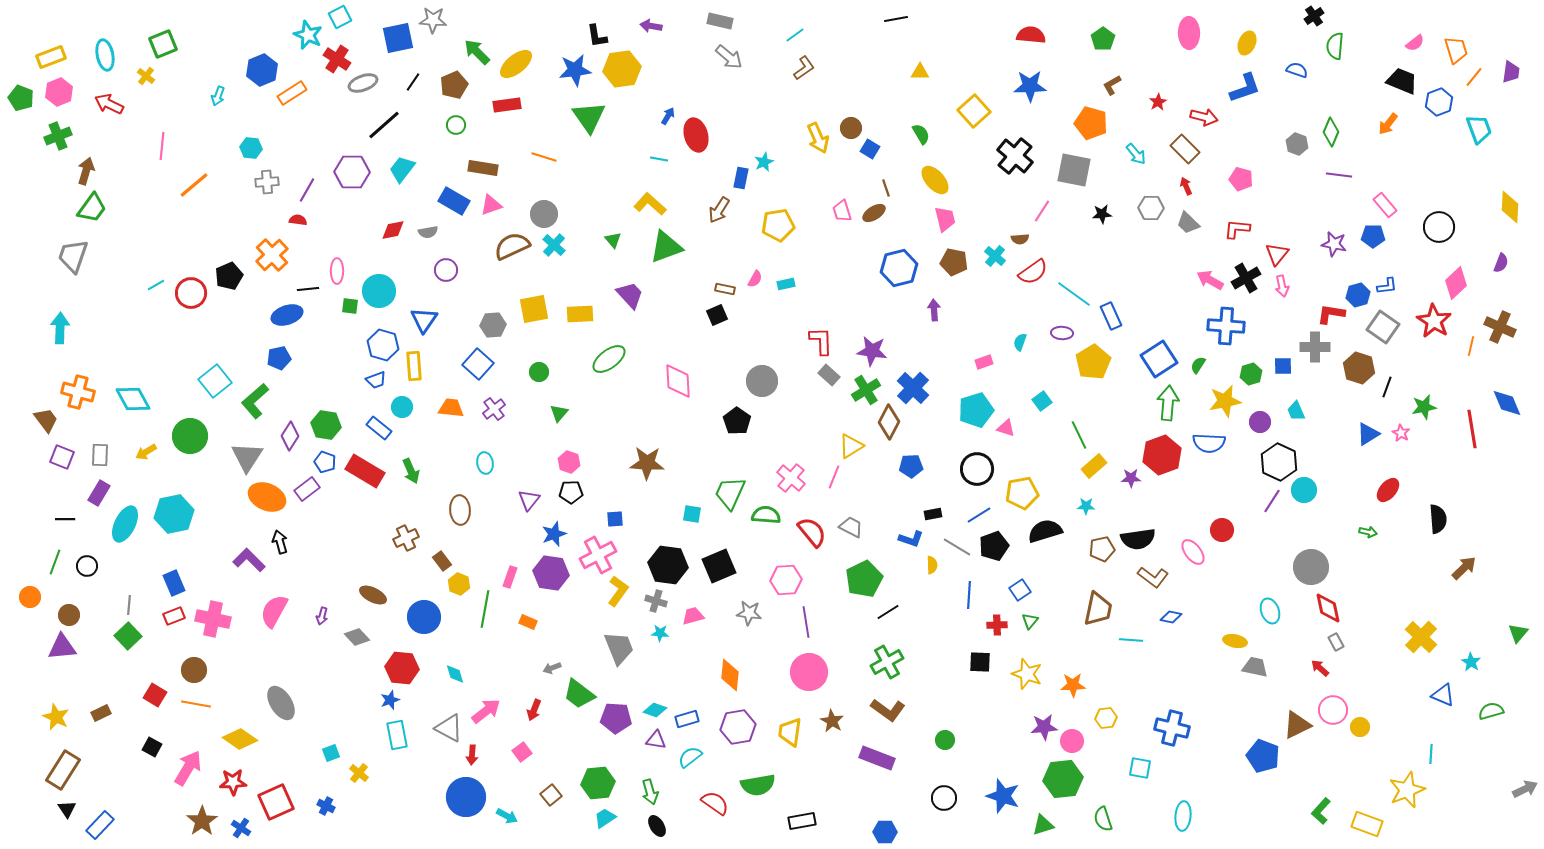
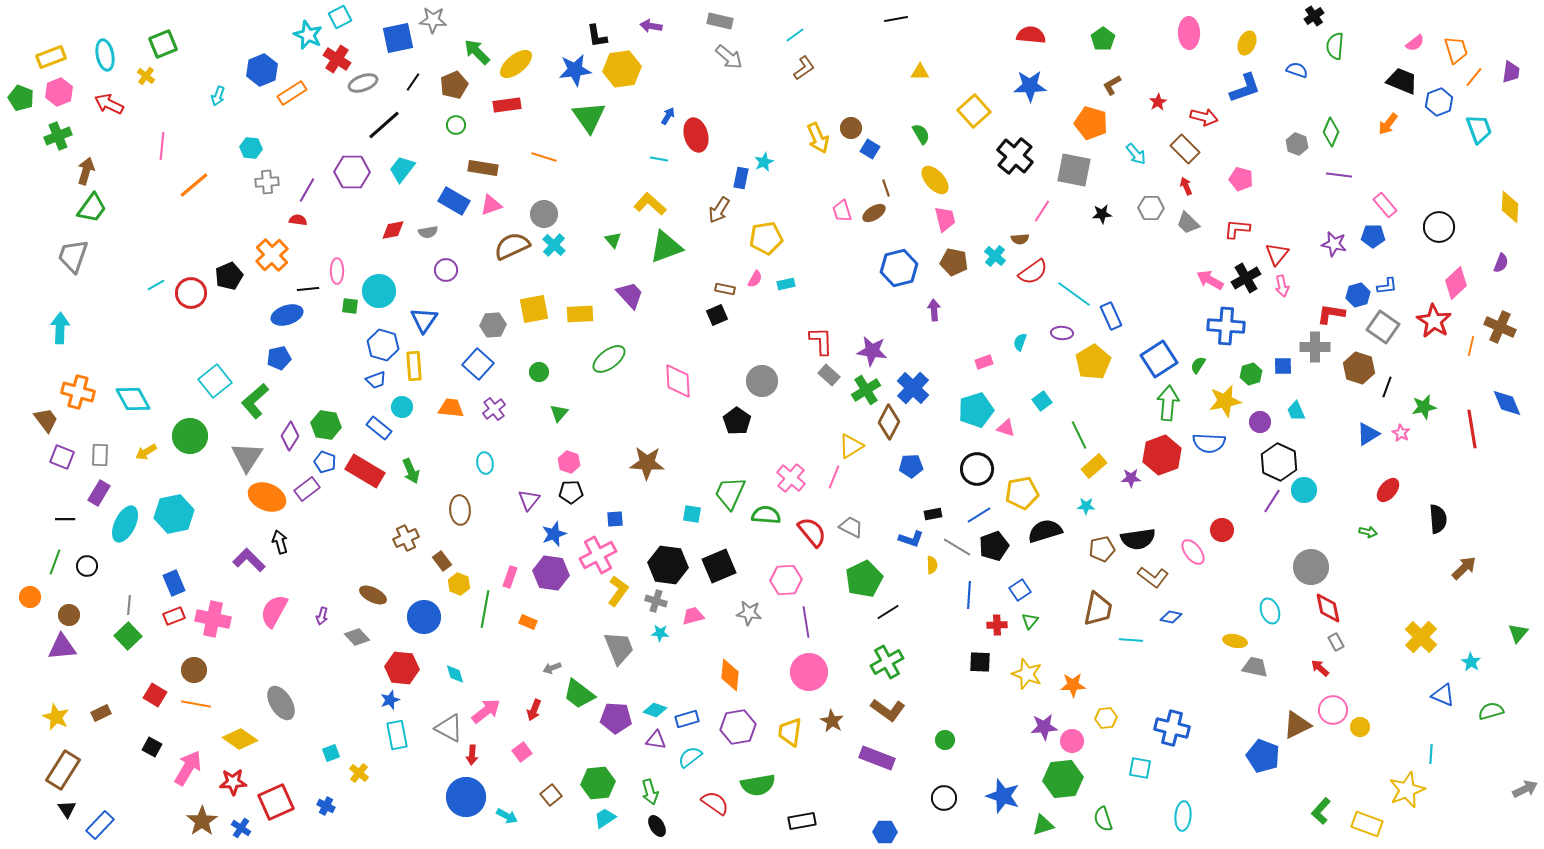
yellow pentagon at (778, 225): moved 12 px left, 13 px down
